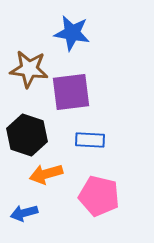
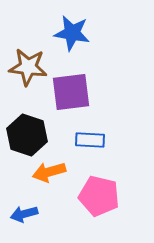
brown star: moved 1 px left, 2 px up
orange arrow: moved 3 px right, 2 px up
blue arrow: moved 1 px down
